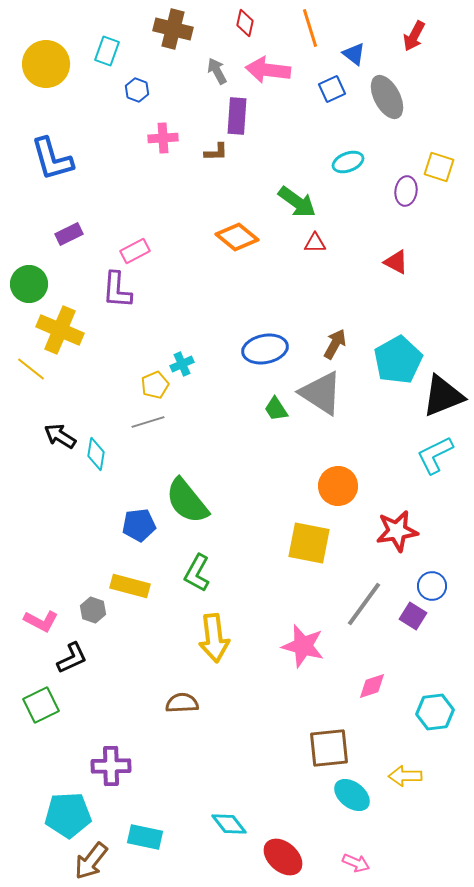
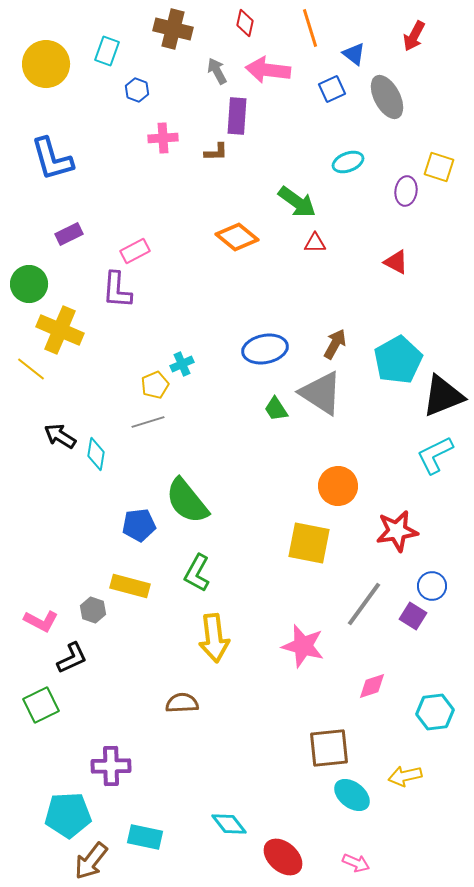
yellow arrow at (405, 776): rotated 12 degrees counterclockwise
